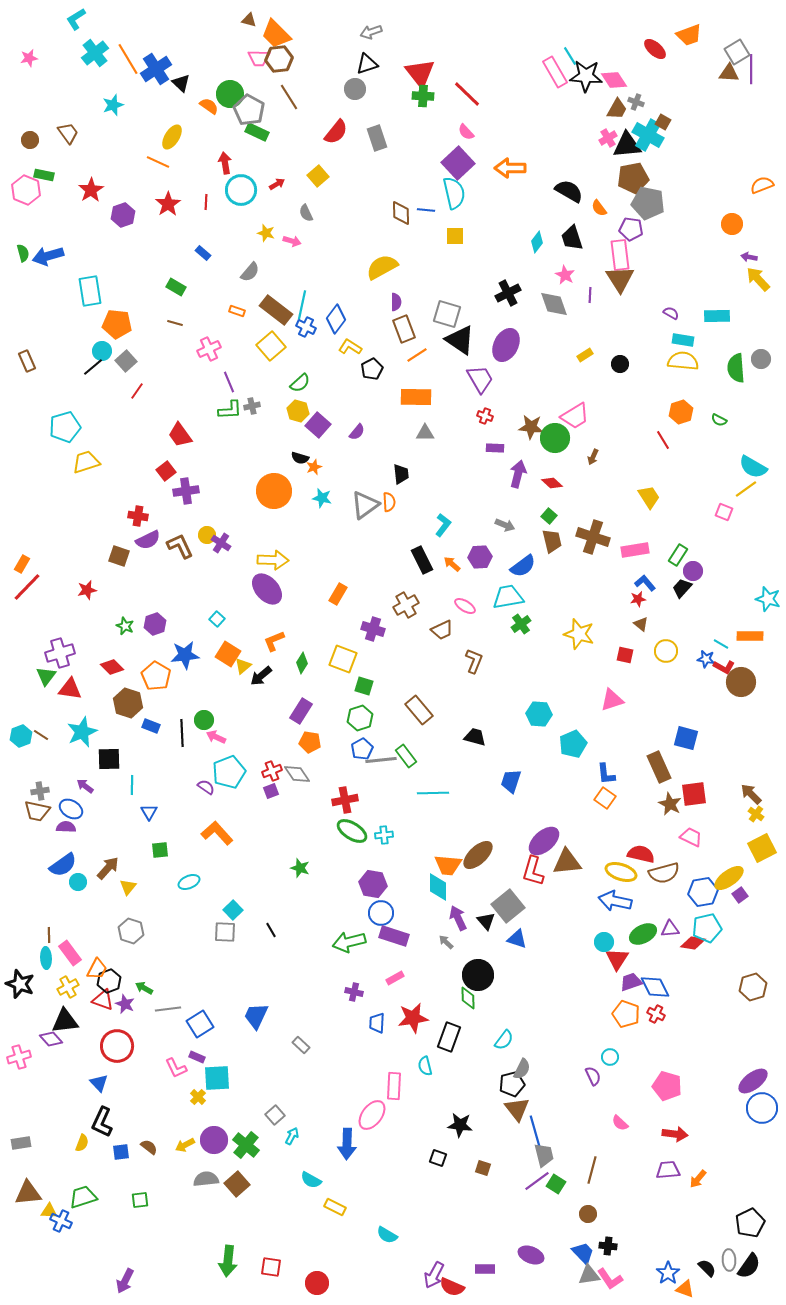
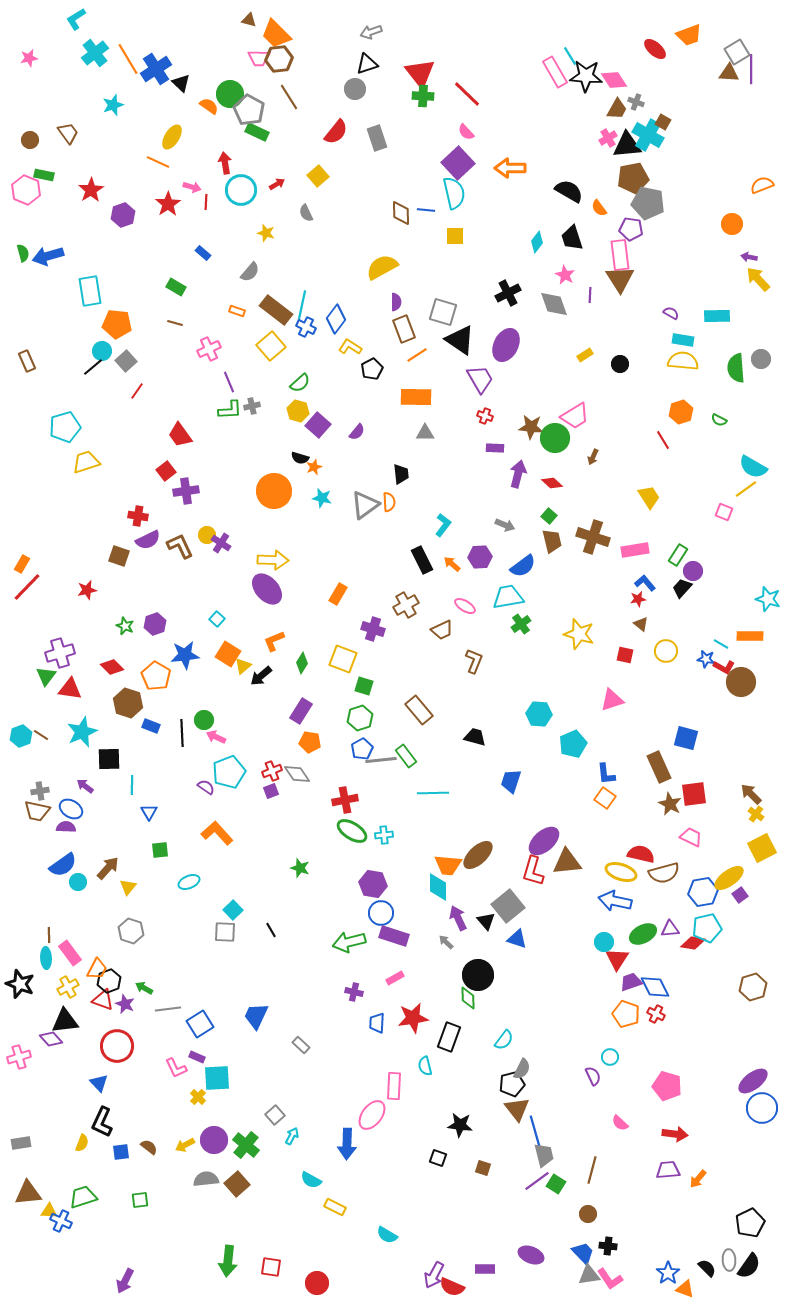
pink arrow at (292, 241): moved 100 px left, 54 px up
gray square at (447, 314): moved 4 px left, 2 px up
